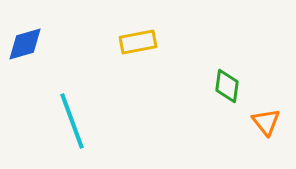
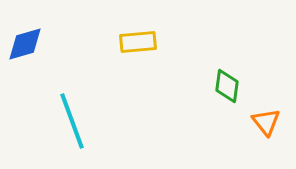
yellow rectangle: rotated 6 degrees clockwise
